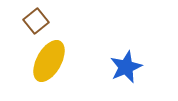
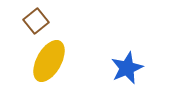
blue star: moved 1 px right, 1 px down
